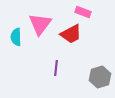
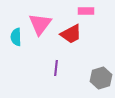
pink rectangle: moved 3 px right, 1 px up; rotated 21 degrees counterclockwise
gray hexagon: moved 1 px right, 1 px down
